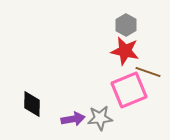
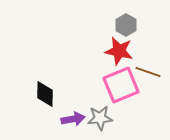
red star: moved 6 px left
pink square: moved 8 px left, 5 px up
black diamond: moved 13 px right, 10 px up
